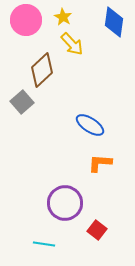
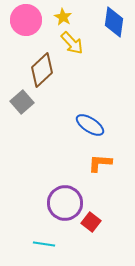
yellow arrow: moved 1 px up
red square: moved 6 px left, 8 px up
